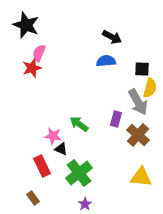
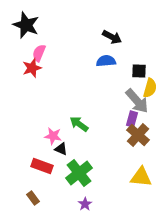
black square: moved 3 px left, 2 px down
gray arrow: moved 1 px left, 1 px up; rotated 12 degrees counterclockwise
purple rectangle: moved 16 px right
red rectangle: rotated 45 degrees counterclockwise
